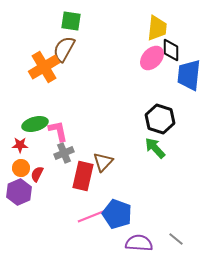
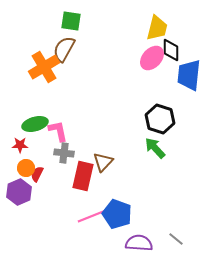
yellow trapezoid: rotated 8 degrees clockwise
gray cross: rotated 30 degrees clockwise
orange circle: moved 5 px right
